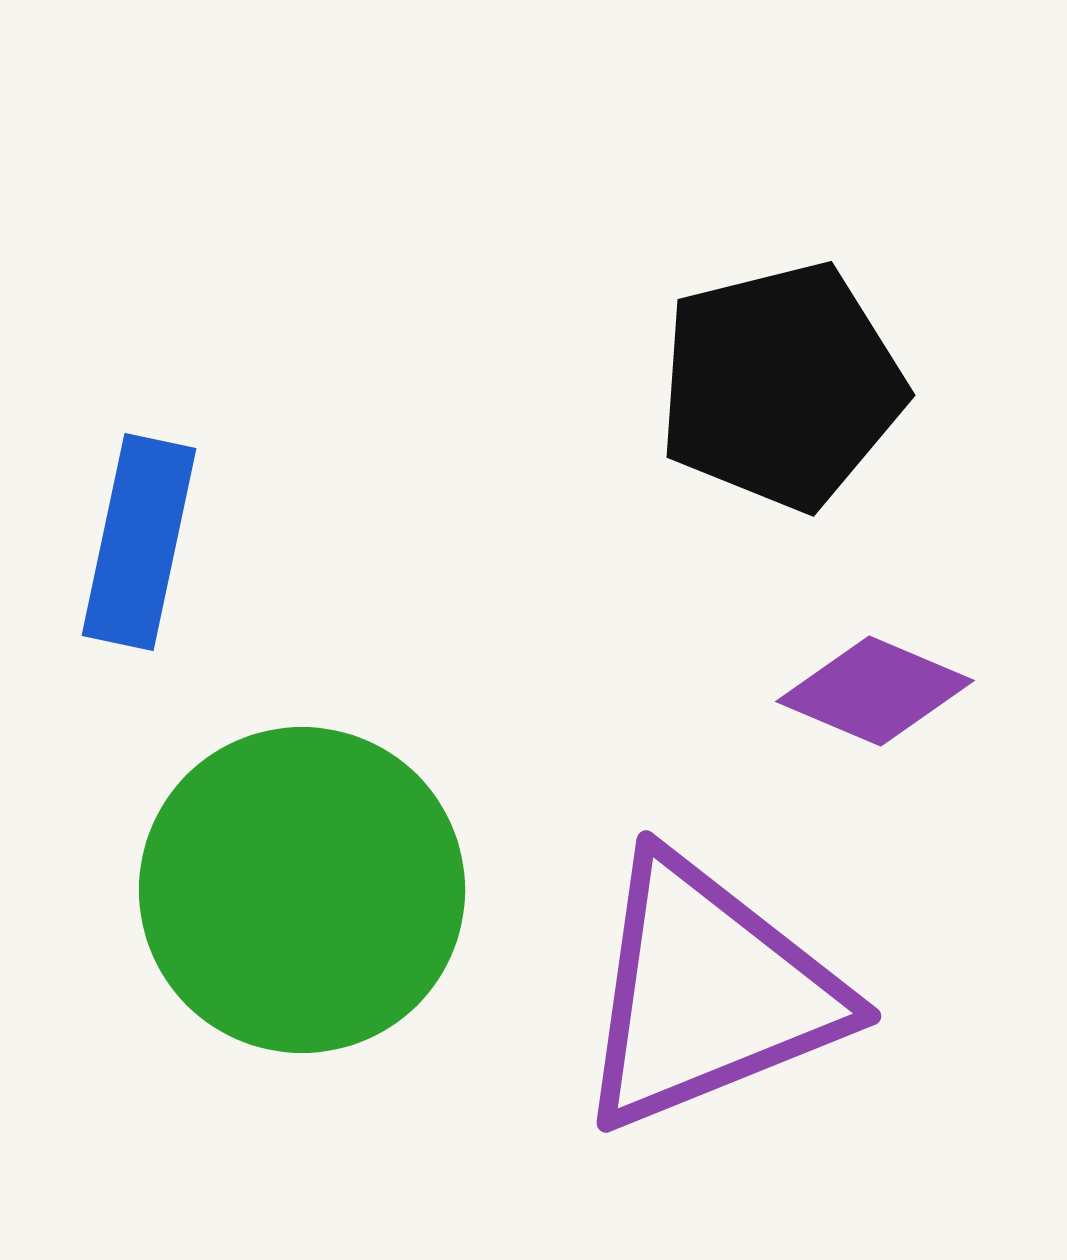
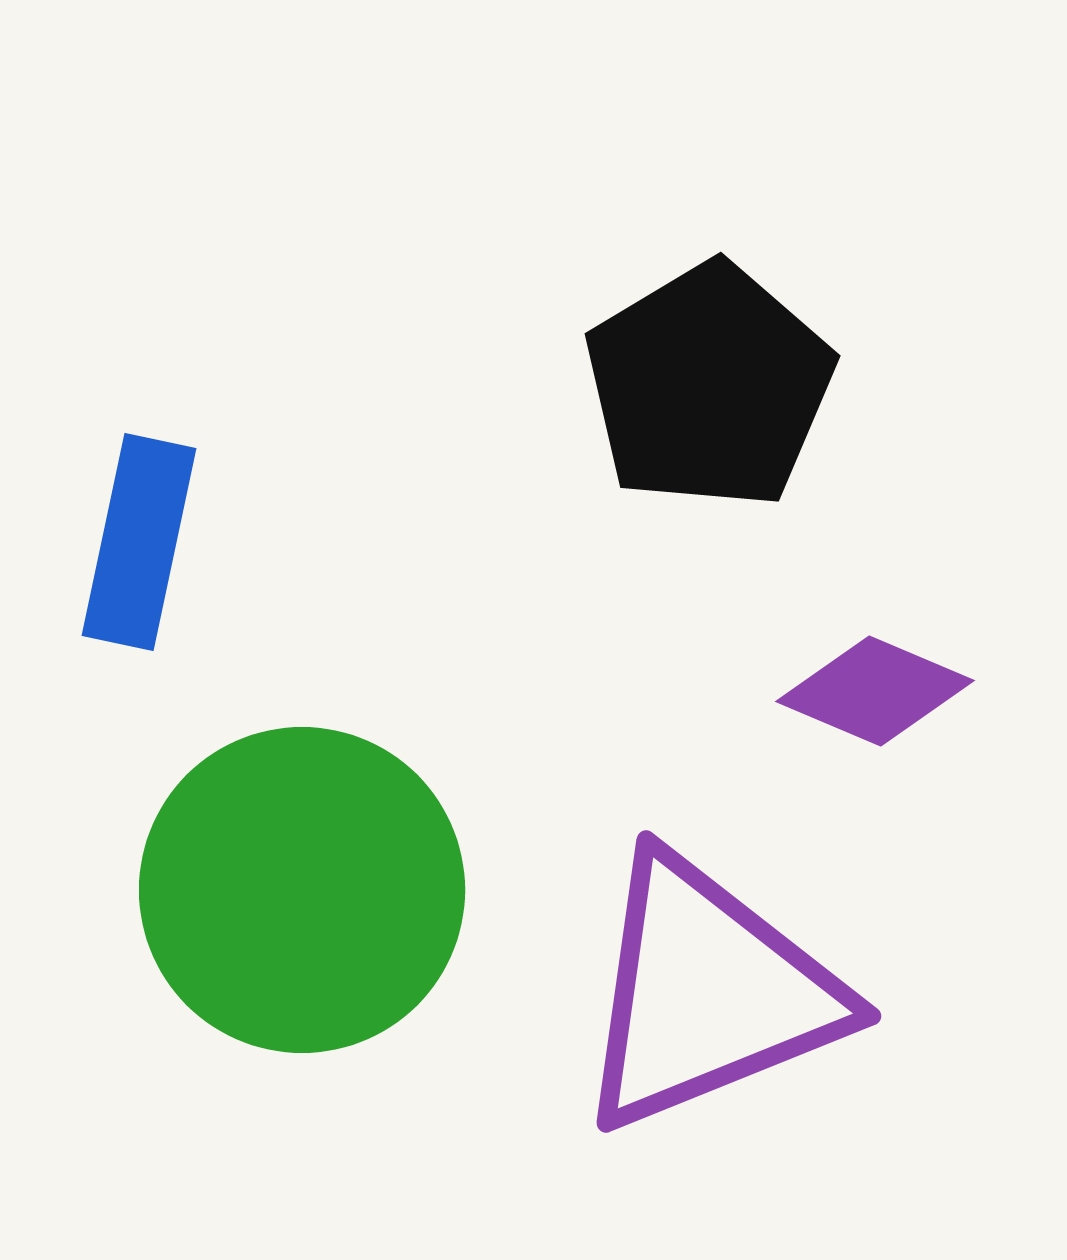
black pentagon: moved 72 px left; rotated 17 degrees counterclockwise
